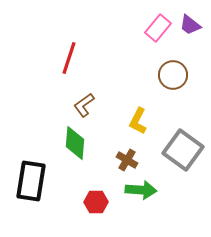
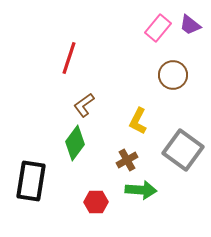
green diamond: rotated 32 degrees clockwise
brown cross: rotated 30 degrees clockwise
